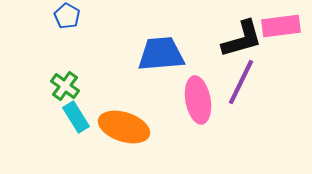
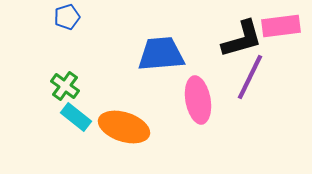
blue pentagon: moved 1 px down; rotated 25 degrees clockwise
purple line: moved 9 px right, 5 px up
cyan rectangle: rotated 20 degrees counterclockwise
